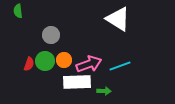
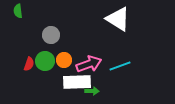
green arrow: moved 12 px left
